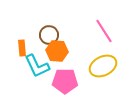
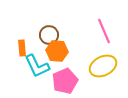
pink line: rotated 10 degrees clockwise
pink pentagon: rotated 25 degrees counterclockwise
